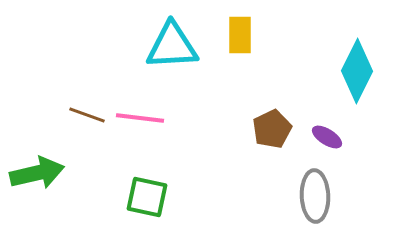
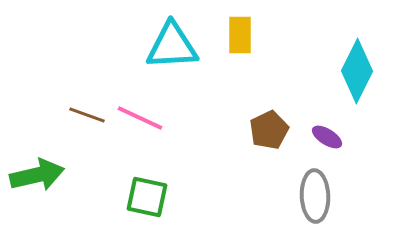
pink line: rotated 18 degrees clockwise
brown pentagon: moved 3 px left, 1 px down
green arrow: moved 2 px down
